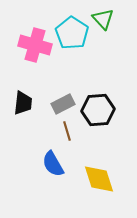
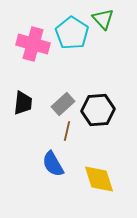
pink cross: moved 2 px left, 1 px up
gray rectangle: rotated 15 degrees counterclockwise
brown line: rotated 30 degrees clockwise
